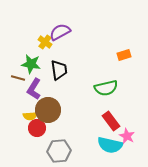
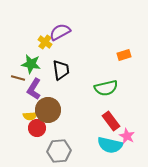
black trapezoid: moved 2 px right
